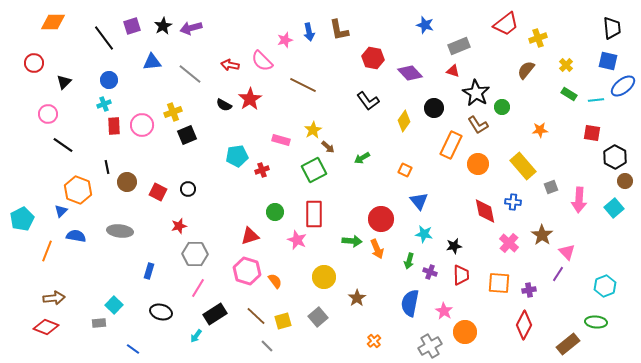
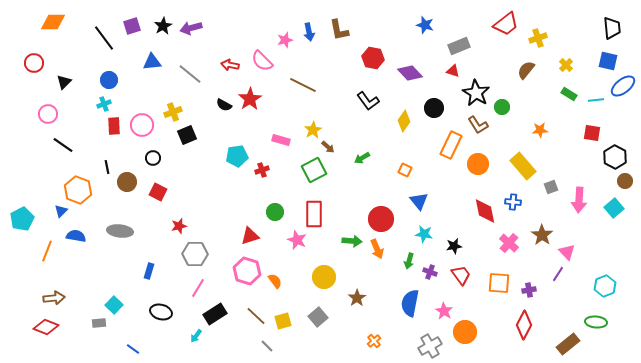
black circle at (188, 189): moved 35 px left, 31 px up
red trapezoid at (461, 275): rotated 35 degrees counterclockwise
